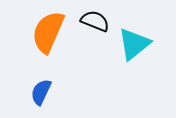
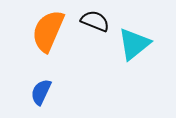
orange semicircle: moved 1 px up
